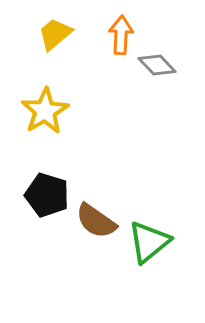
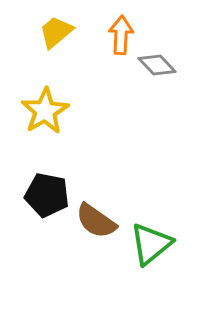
yellow trapezoid: moved 1 px right, 2 px up
black pentagon: rotated 6 degrees counterclockwise
green triangle: moved 2 px right, 2 px down
